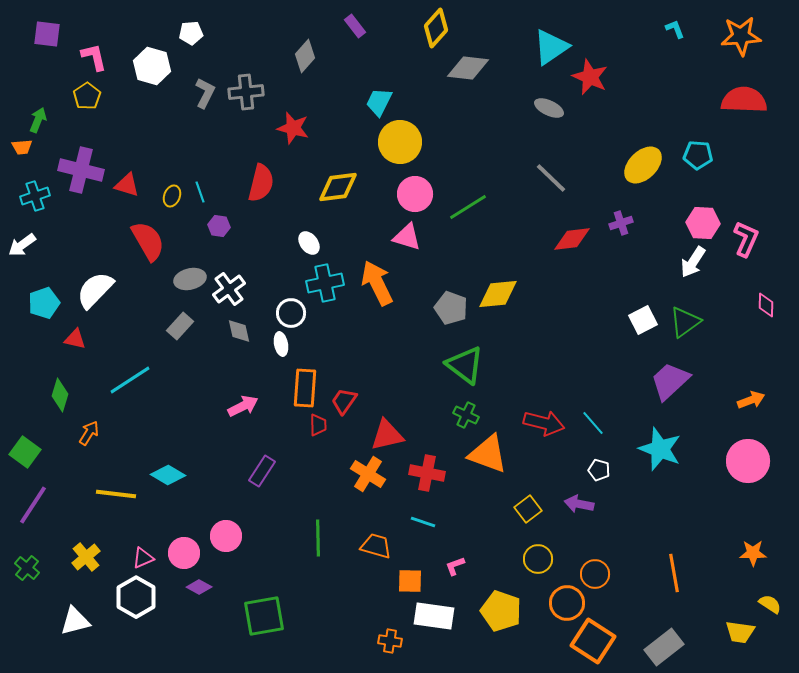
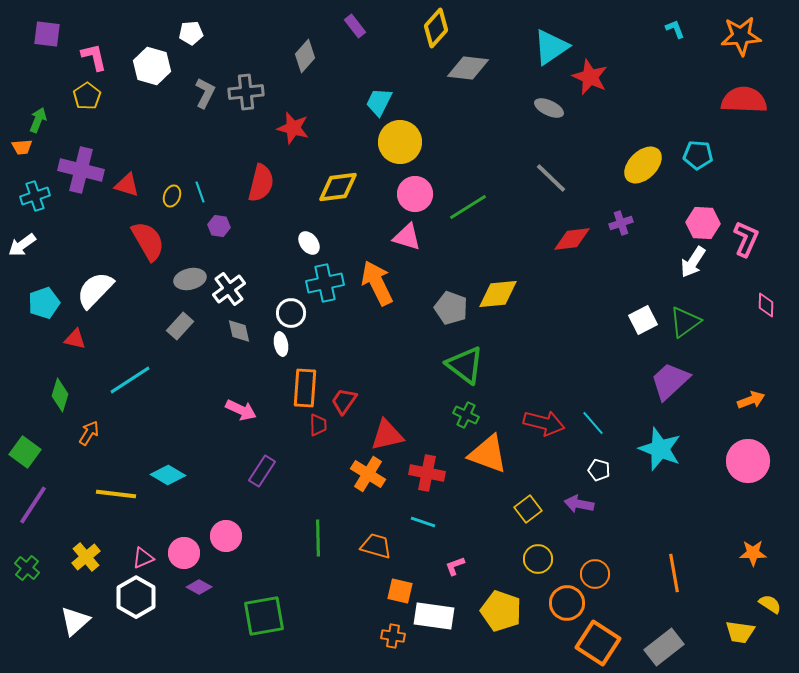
pink arrow at (243, 406): moved 2 px left, 4 px down; rotated 52 degrees clockwise
orange square at (410, 581): moved 10 px left, 10 px down; rotated 12 degrees clockwise
white triangle at (75, 621): rotated 28 degrees counterclockwise
orange cross at (390, 641): moved 3 px right, 5 px up
orange square at (593, 641): moved 5 px right, 2 px down
